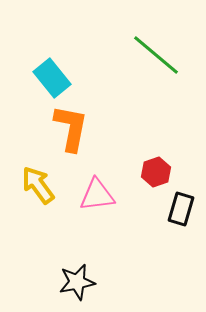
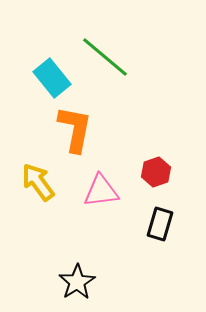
green line: moved 51 px left, 2 px down
orange L-shape: moved 4 px right, 1 px down
yellow arrow: moved 3 px up
pink triangle: moved 4 px right, 4 px up
black rectangle: moved 21 px left, 15 px down
black star: rotated 21 degrees counterclockwise
